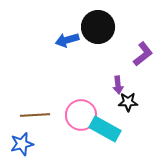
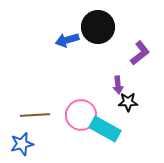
purple L-shape: moved 3 px left, 1 px up
